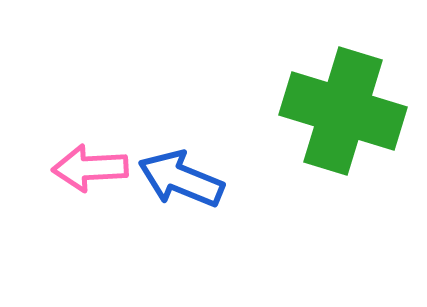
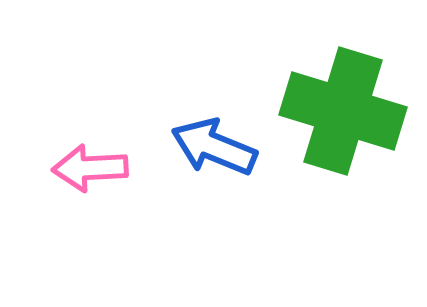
blue arrow: moved 33 px right, 32 px up
